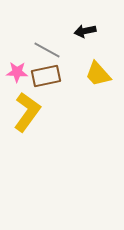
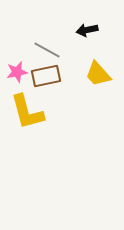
black arrow: moved 2 px right, 1 px up
pink star: rotated 15 degrees counterclockwise
yellow L-shape: rotated 129 degrees clockwise
